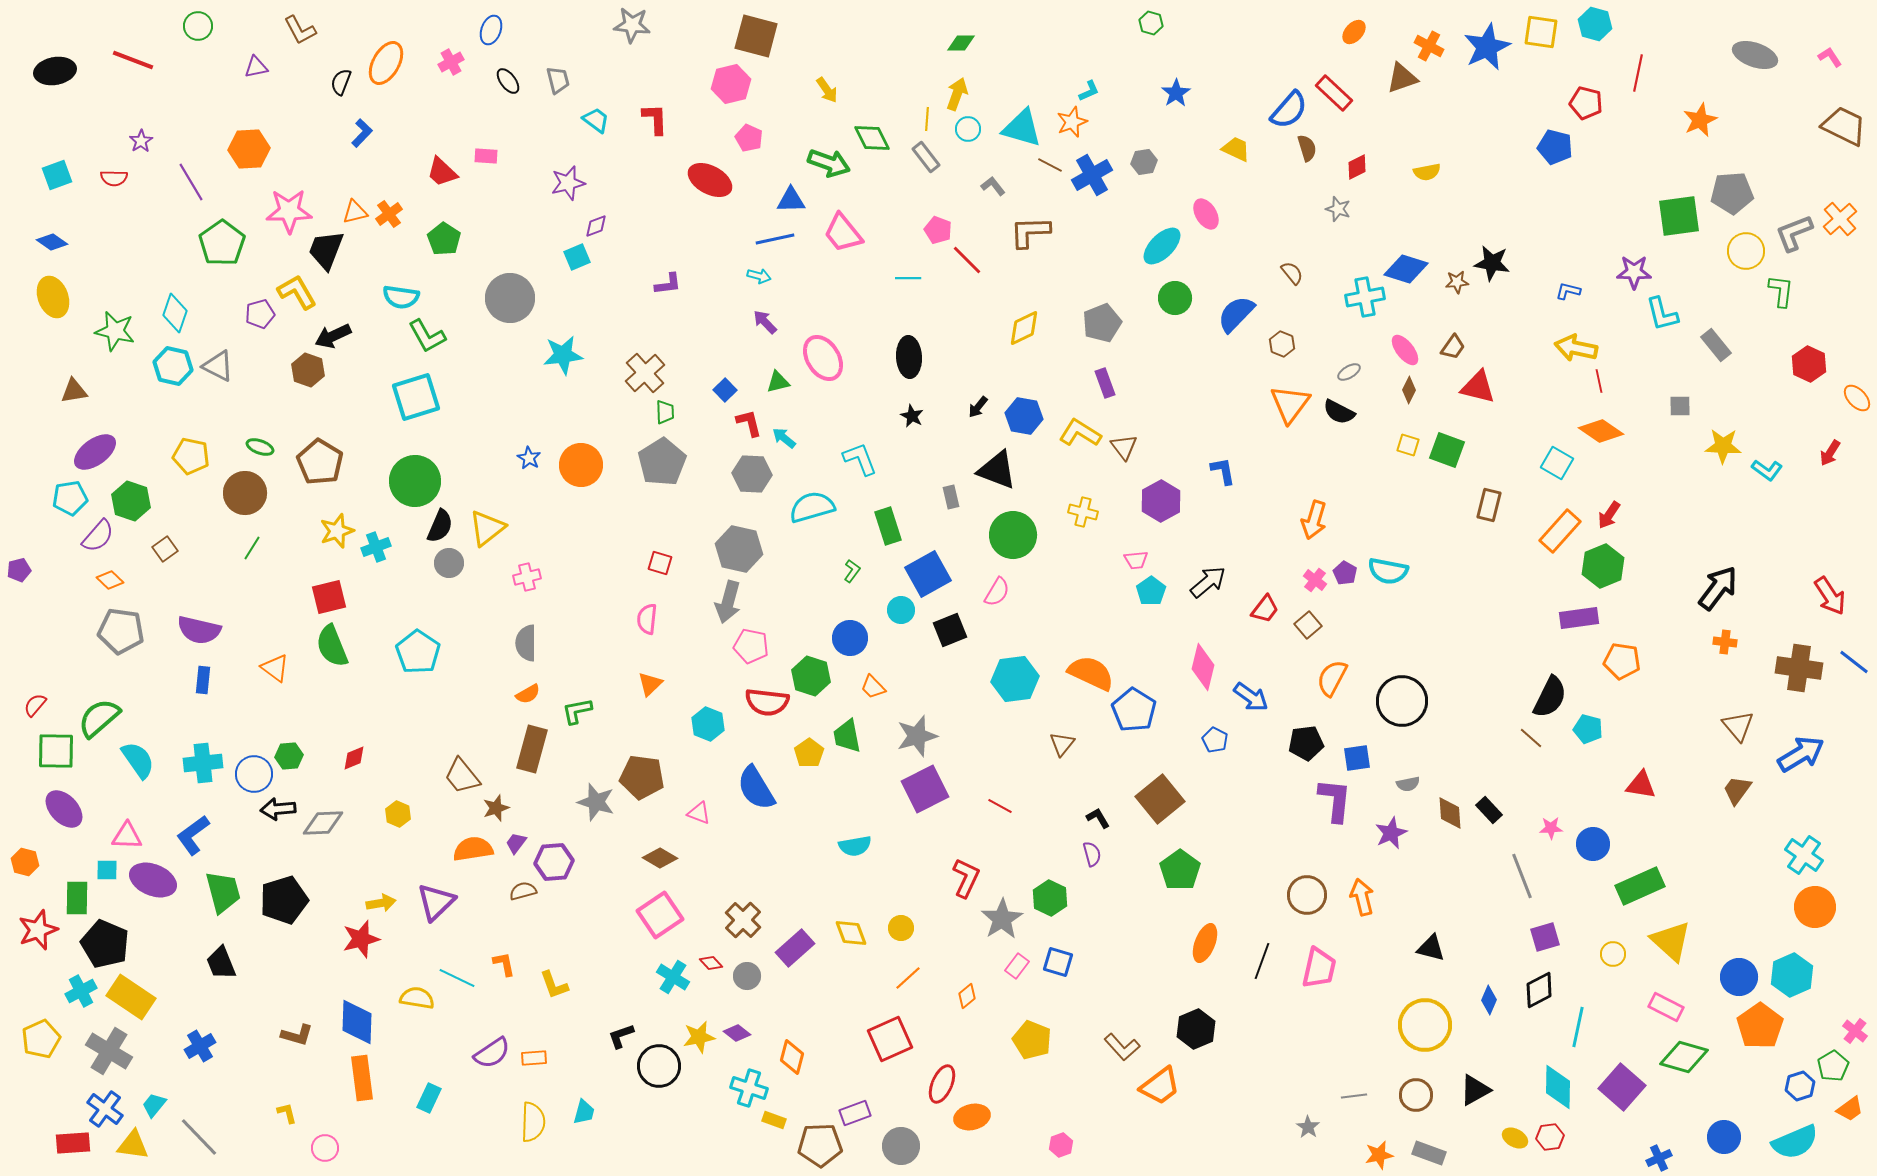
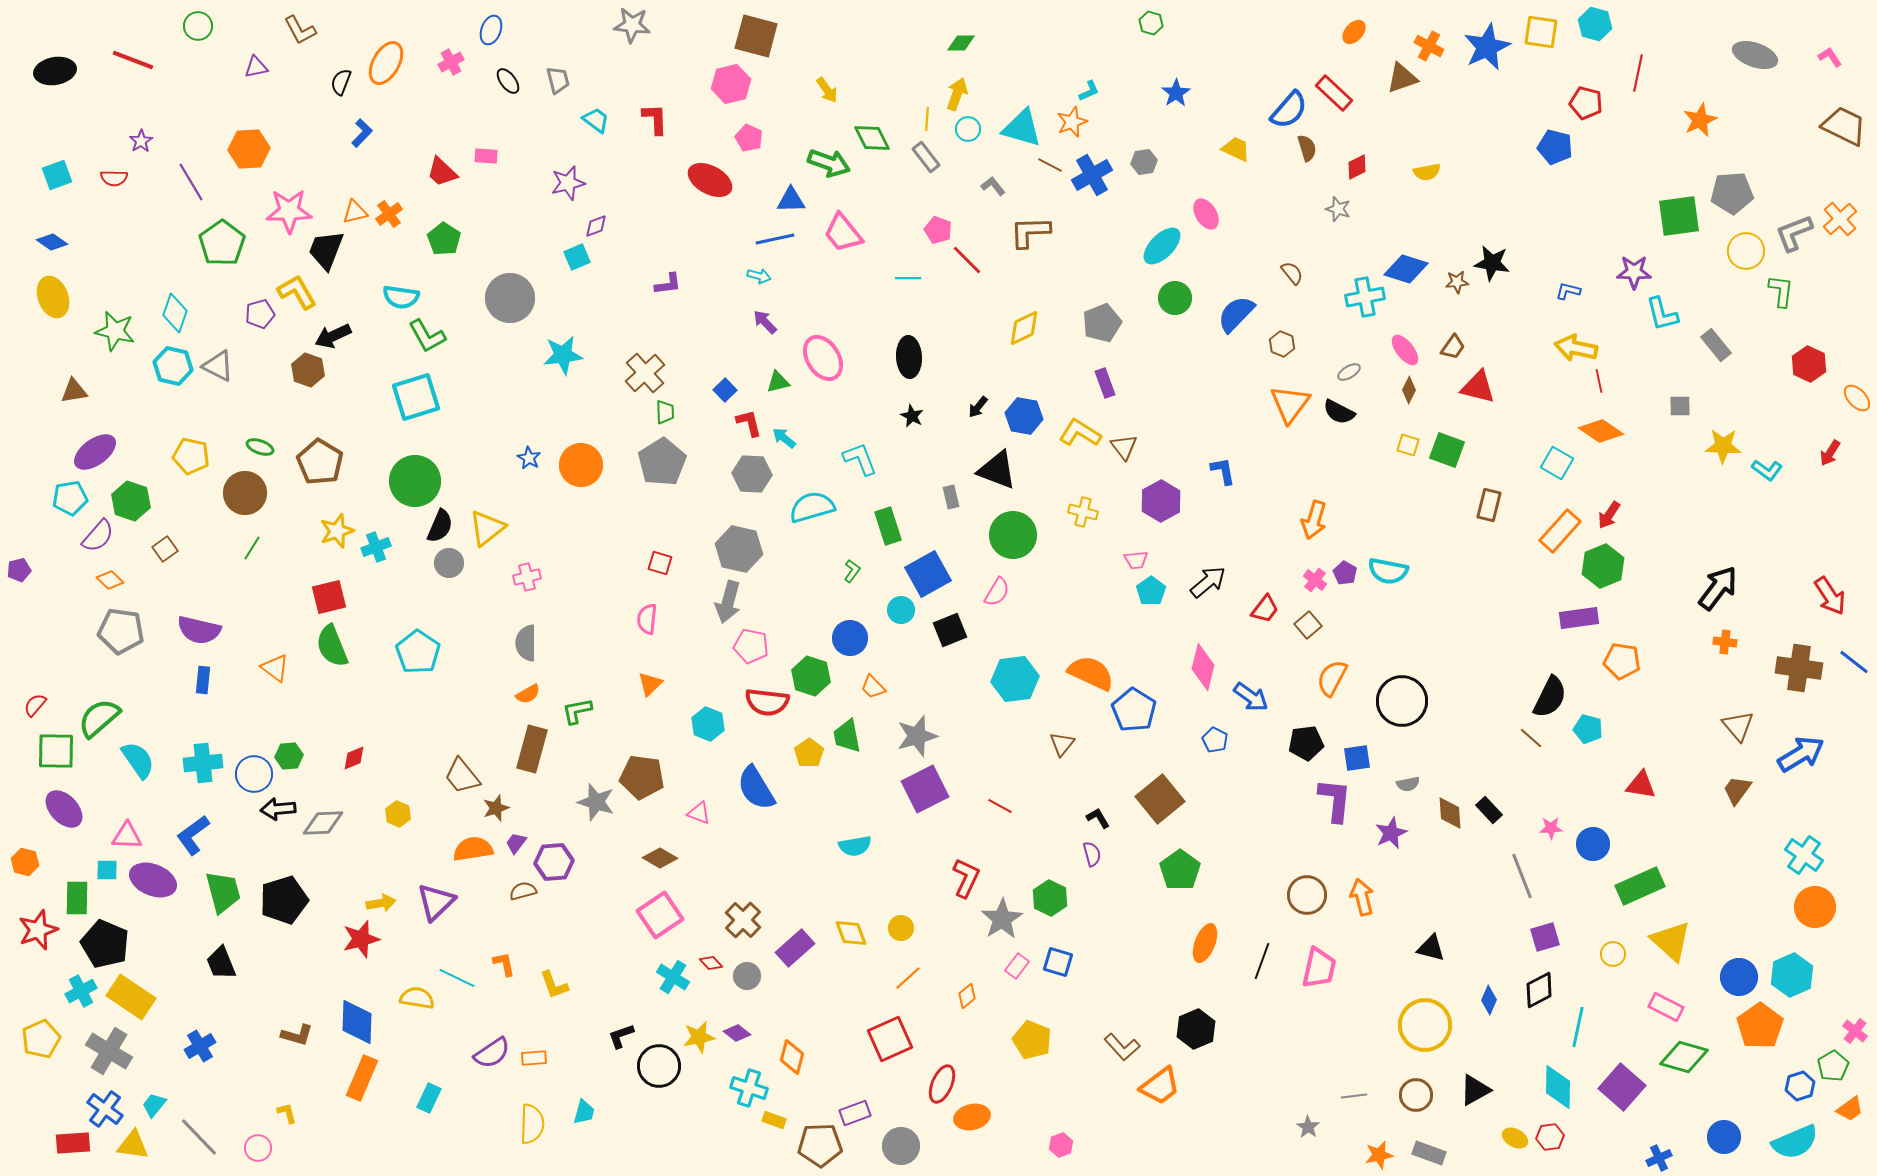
orange rectangle at (362, 1078): rotated 30 degrees clockwise
yellow semicircle at (533, 1122): moved 1 px left, 2 px down
pink circle at (325, 1148): moved 67 px left
